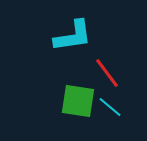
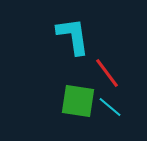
cyan L-shape: rotated 90 degrees counterclockwise
